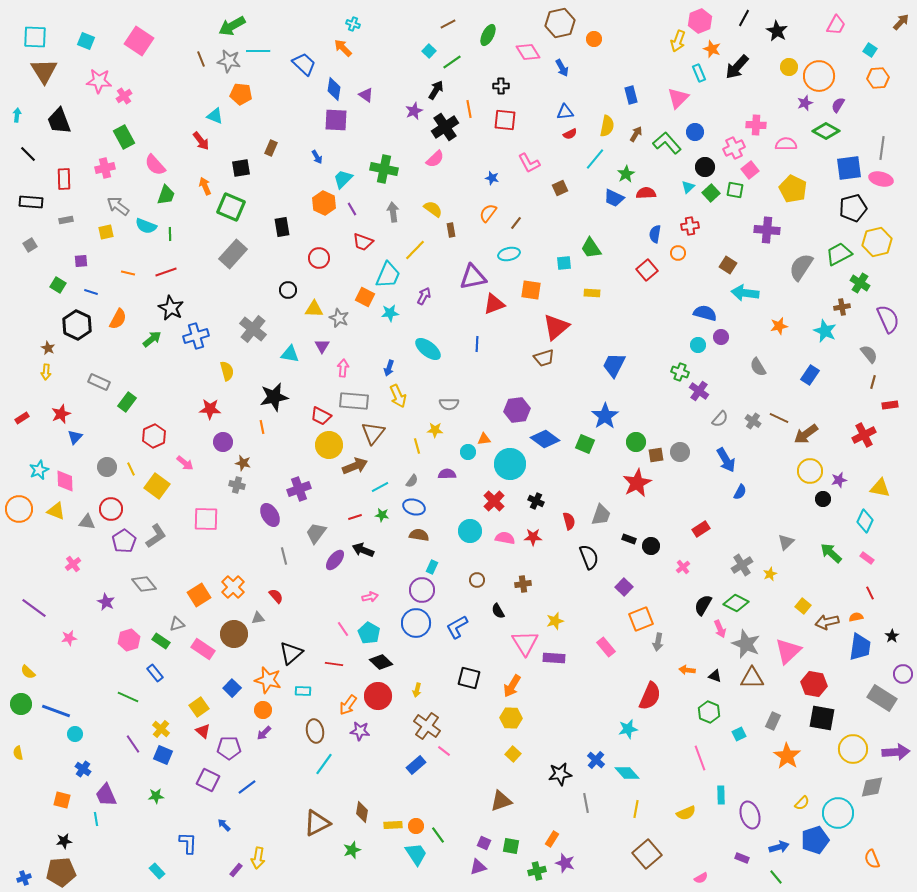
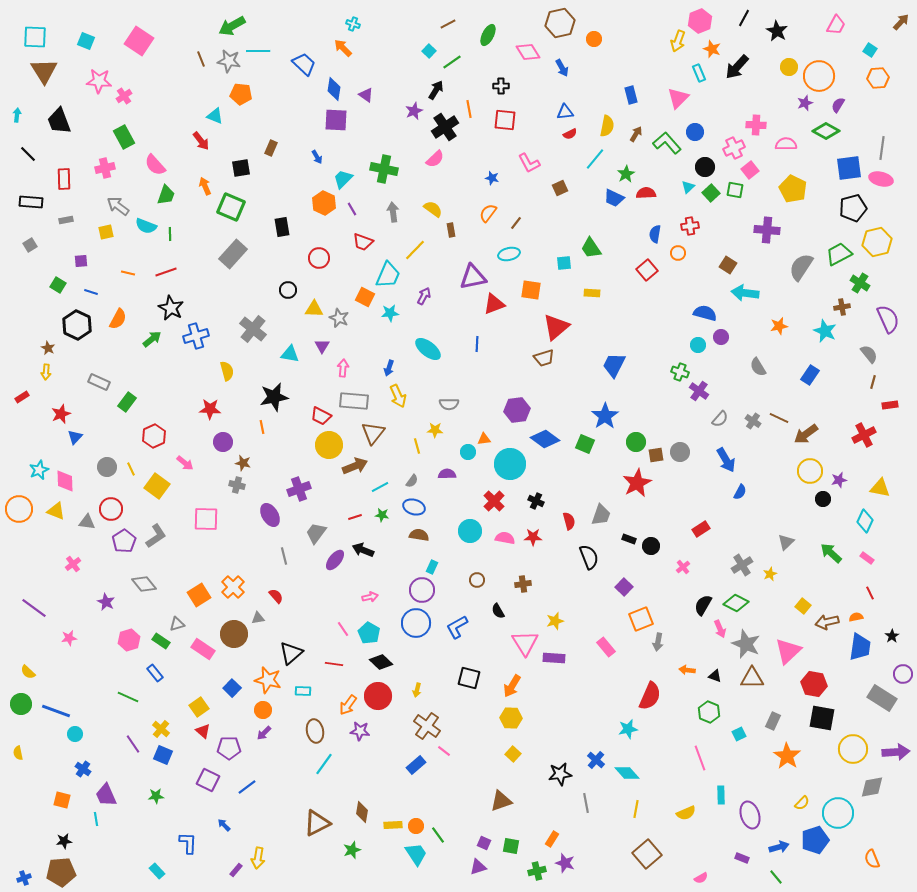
red rectangle at (22, 418): moved 21 px up
